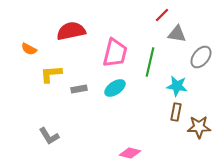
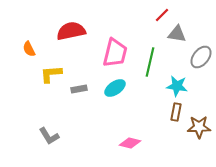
orange semicircle: rotated 35 degrees clockwise
pink diamond: moved 10 px up
